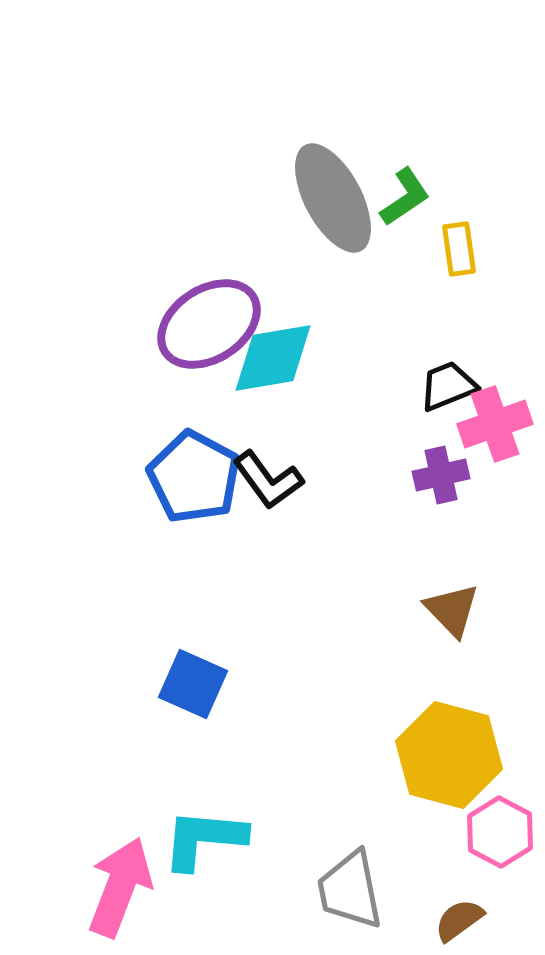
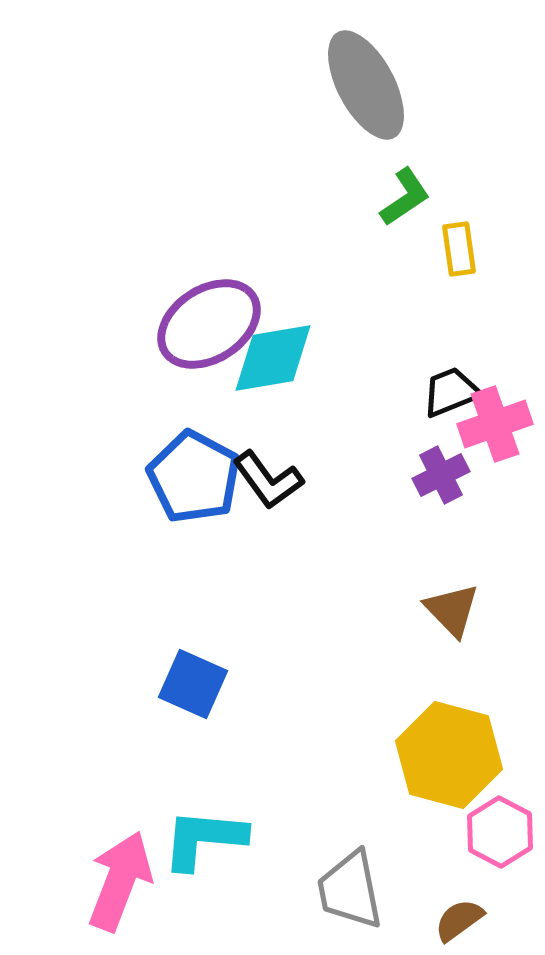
gray ellipse: moved 33 px right, 113 px up
black trapezoid: moved 3 px right, 6 px down
purple cross: rotated 14 degrees counterclockwise
pink arrow: moved 6 px up
